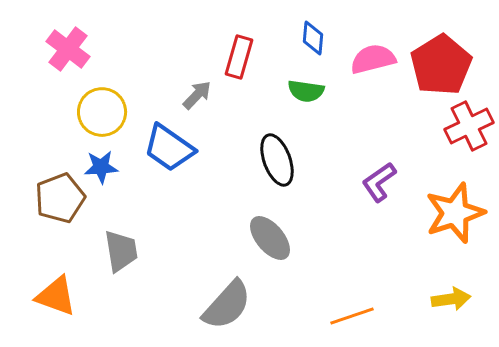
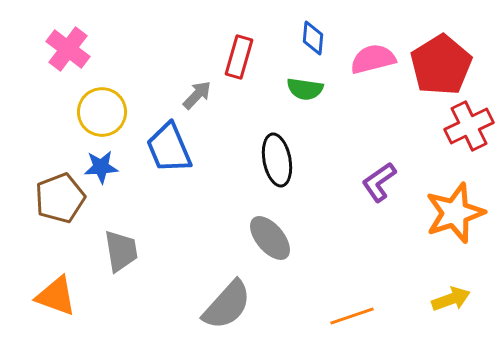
green semicircle: moved 1 px left, 2 px up
blue trapezoid: rotated 32 degrees clockwise
black ellipse: rotated 9 degrees clockwise
yellow arrow: rotated 12 degrees counterclockwise
